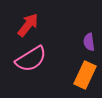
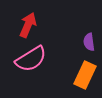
red arrow: rotated 15 degrees counterclockwise
